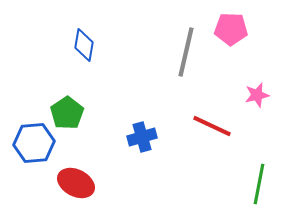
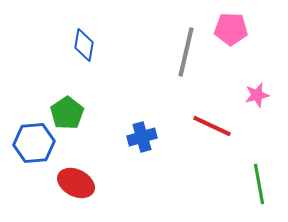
green line: rotated 21 degrees counterclockwise
